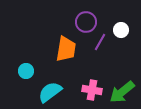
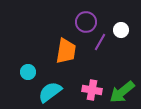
orange trapezoid: moved 2 px down
cyan circle: moved 2 px right, 1 px down
